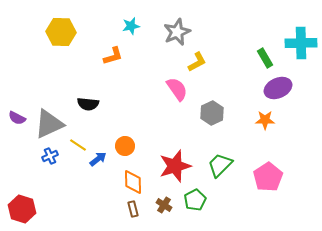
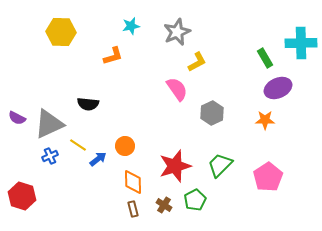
red hexagon: moved 13 px up
